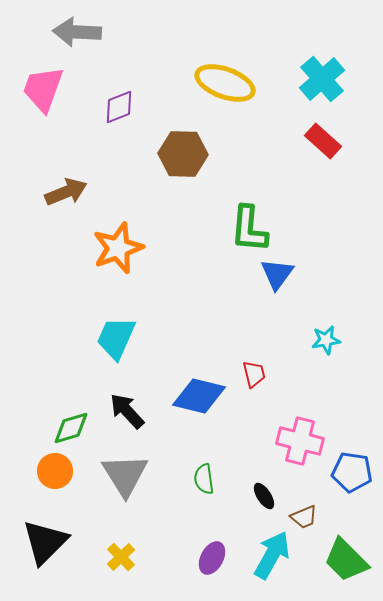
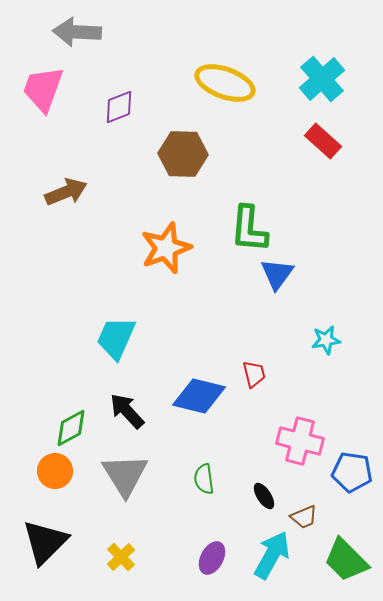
orange star: moved 48 px right
green diamond: rotated 12 degrees counterclockwise
